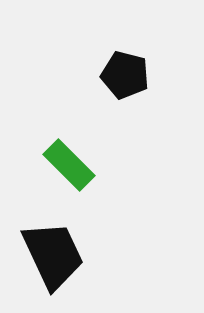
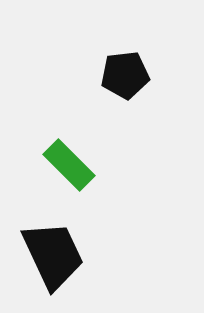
black pentagon: rotated 21 degrees counterclockwise
